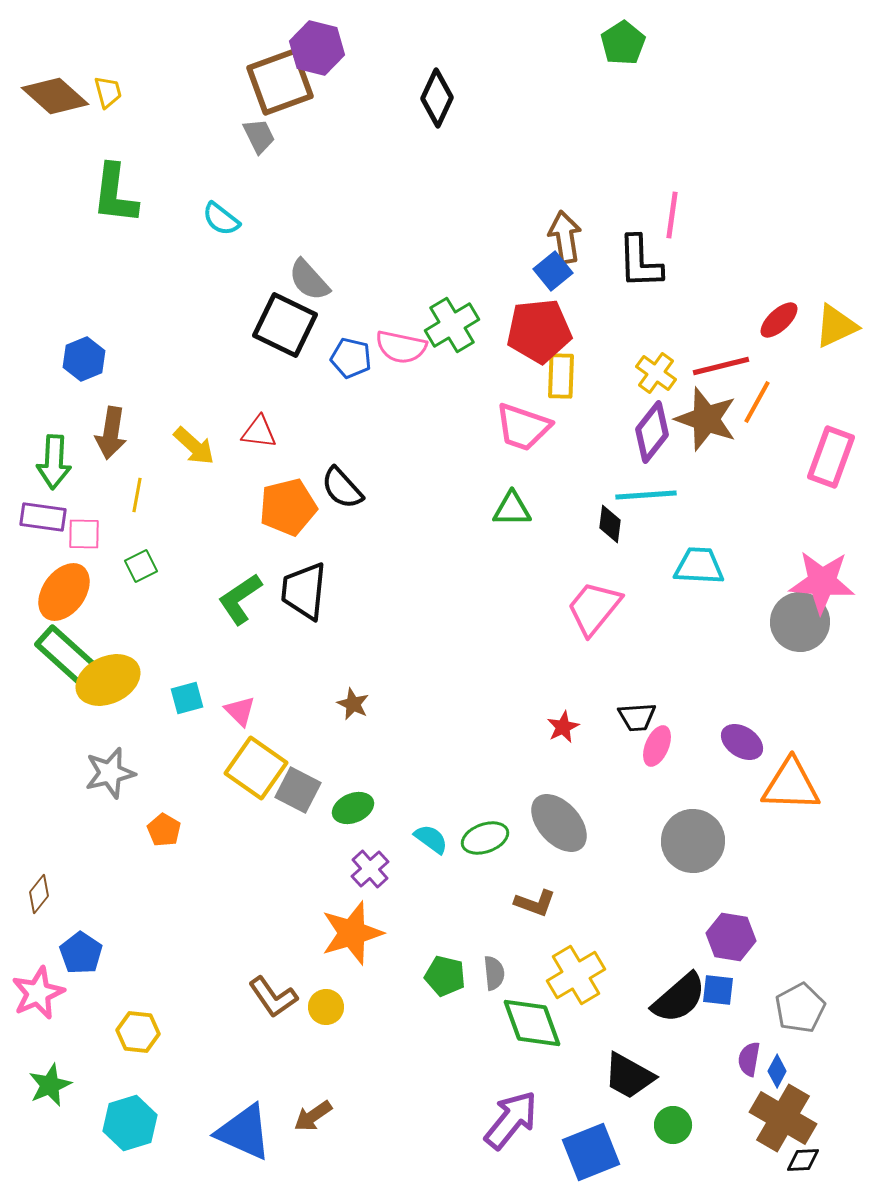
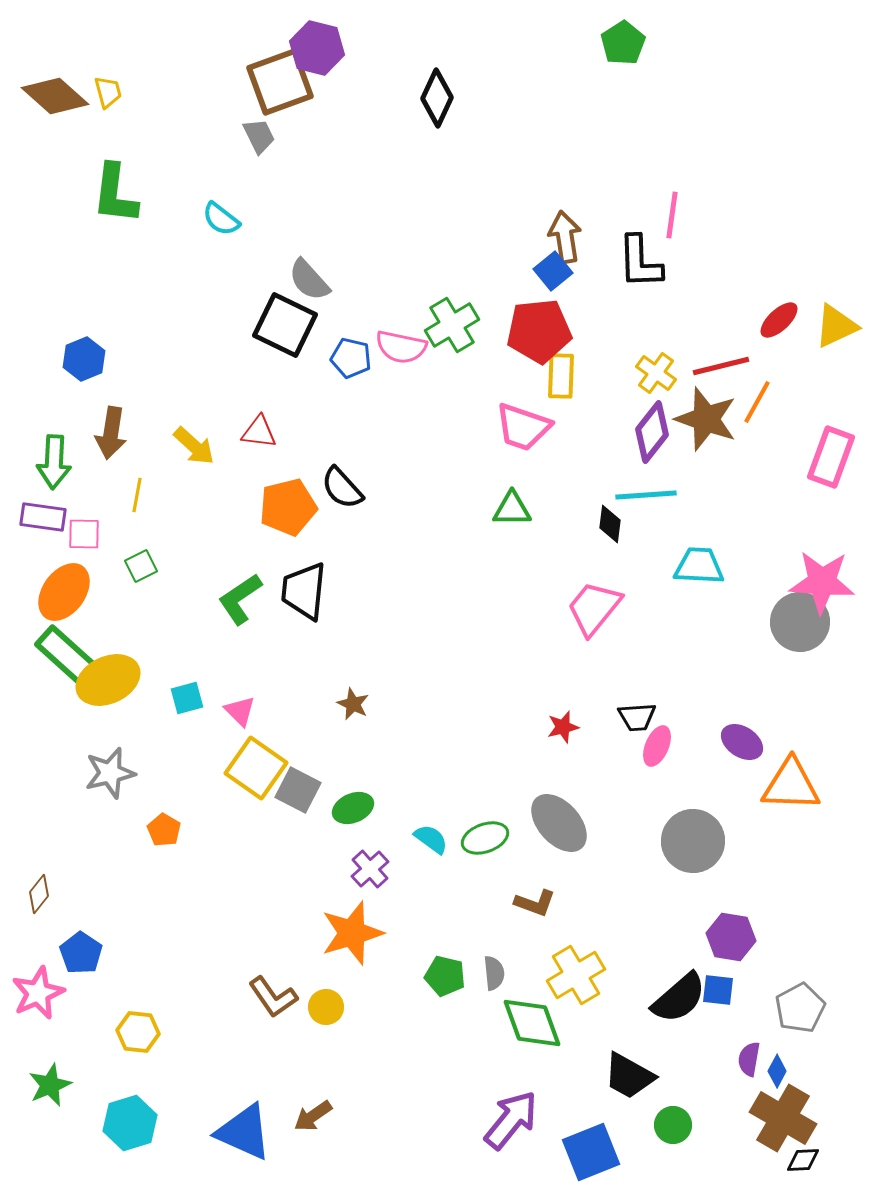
red star at (563, 727): rotated 12 degrees clockwise
